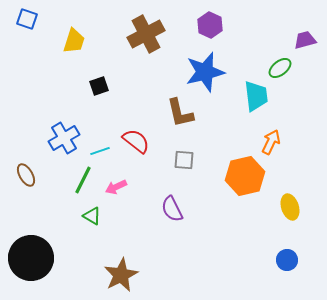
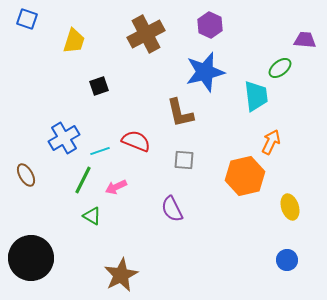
purple trapezoid: rotated 20 degrees clockwise
red semicircle: rotated 16 degrees counterclockwise
